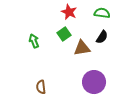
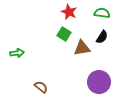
green square: rotated 24 degrees counterclockwise
green arrow: moved 17 px left, 12 px down; rotated 104 degrees clockwise
purple circle: moved 5 px right
brown semicircle: rotated 136 degrees clockwise
